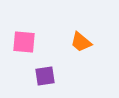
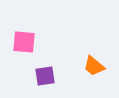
orange trapezoid: moved 13 px right, 24 px down
